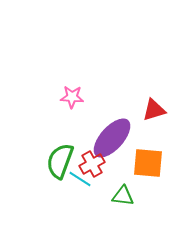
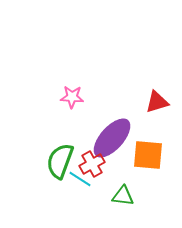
red triangle: moved 3 px right, 8 px up
orange square: moved 8 px up
